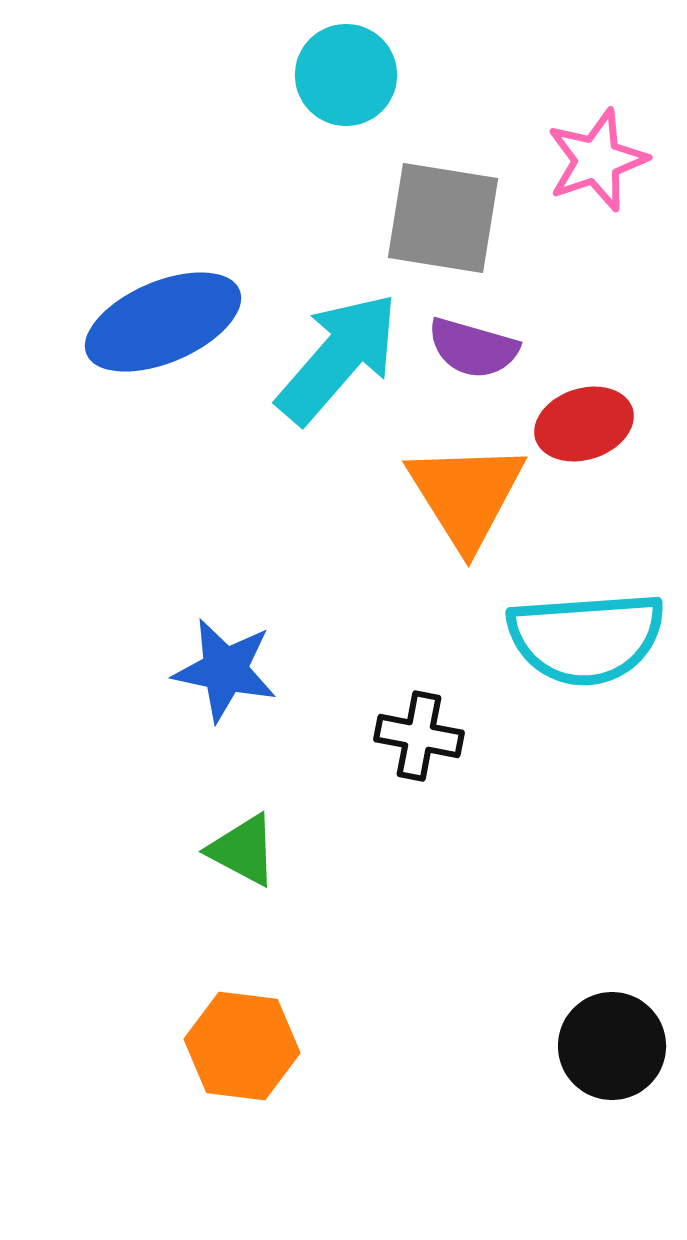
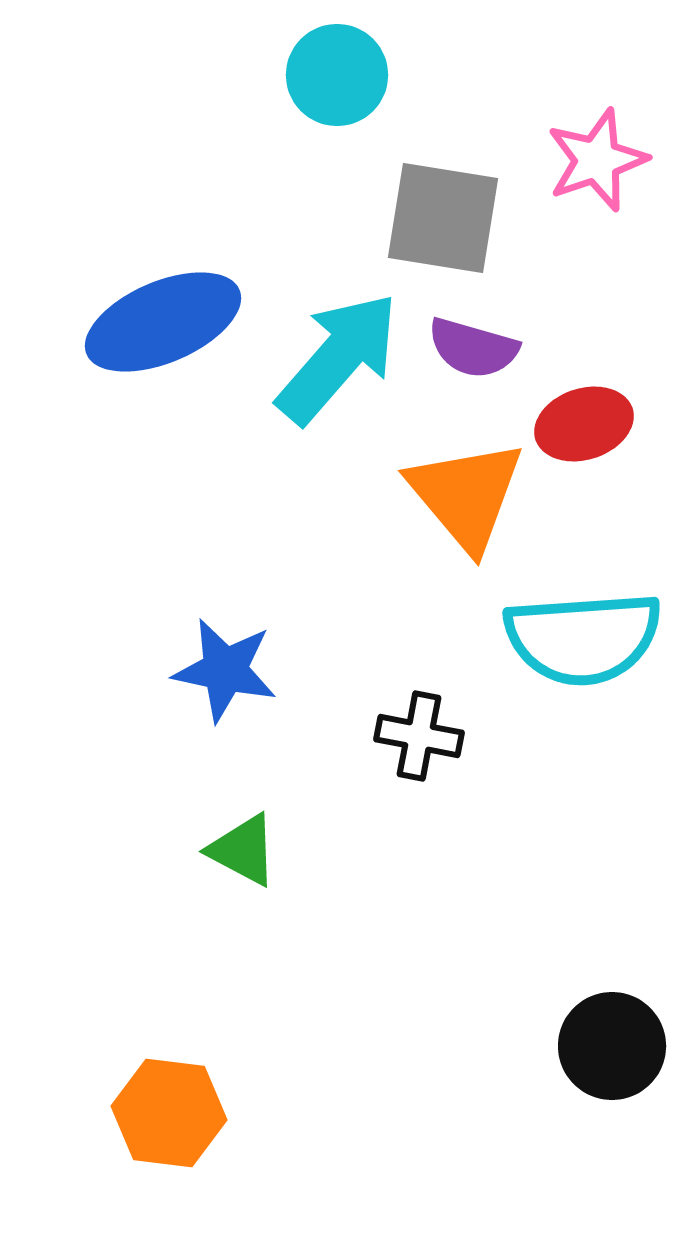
cyan circle: moved 9 px left
orange triangle: rotated 8 degrees counterclockwise
cyan semicircle: moved 3 px left
orange hexagon: moved 73 px left, 67 px down
